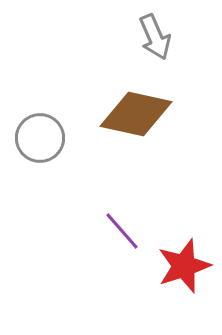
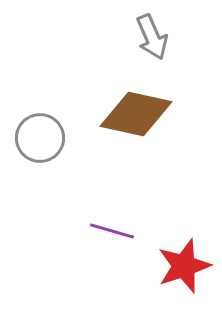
gray arrow: moved 3 px left
purple line: moved 10 px left; rotated 33 degrees counterclockwise
